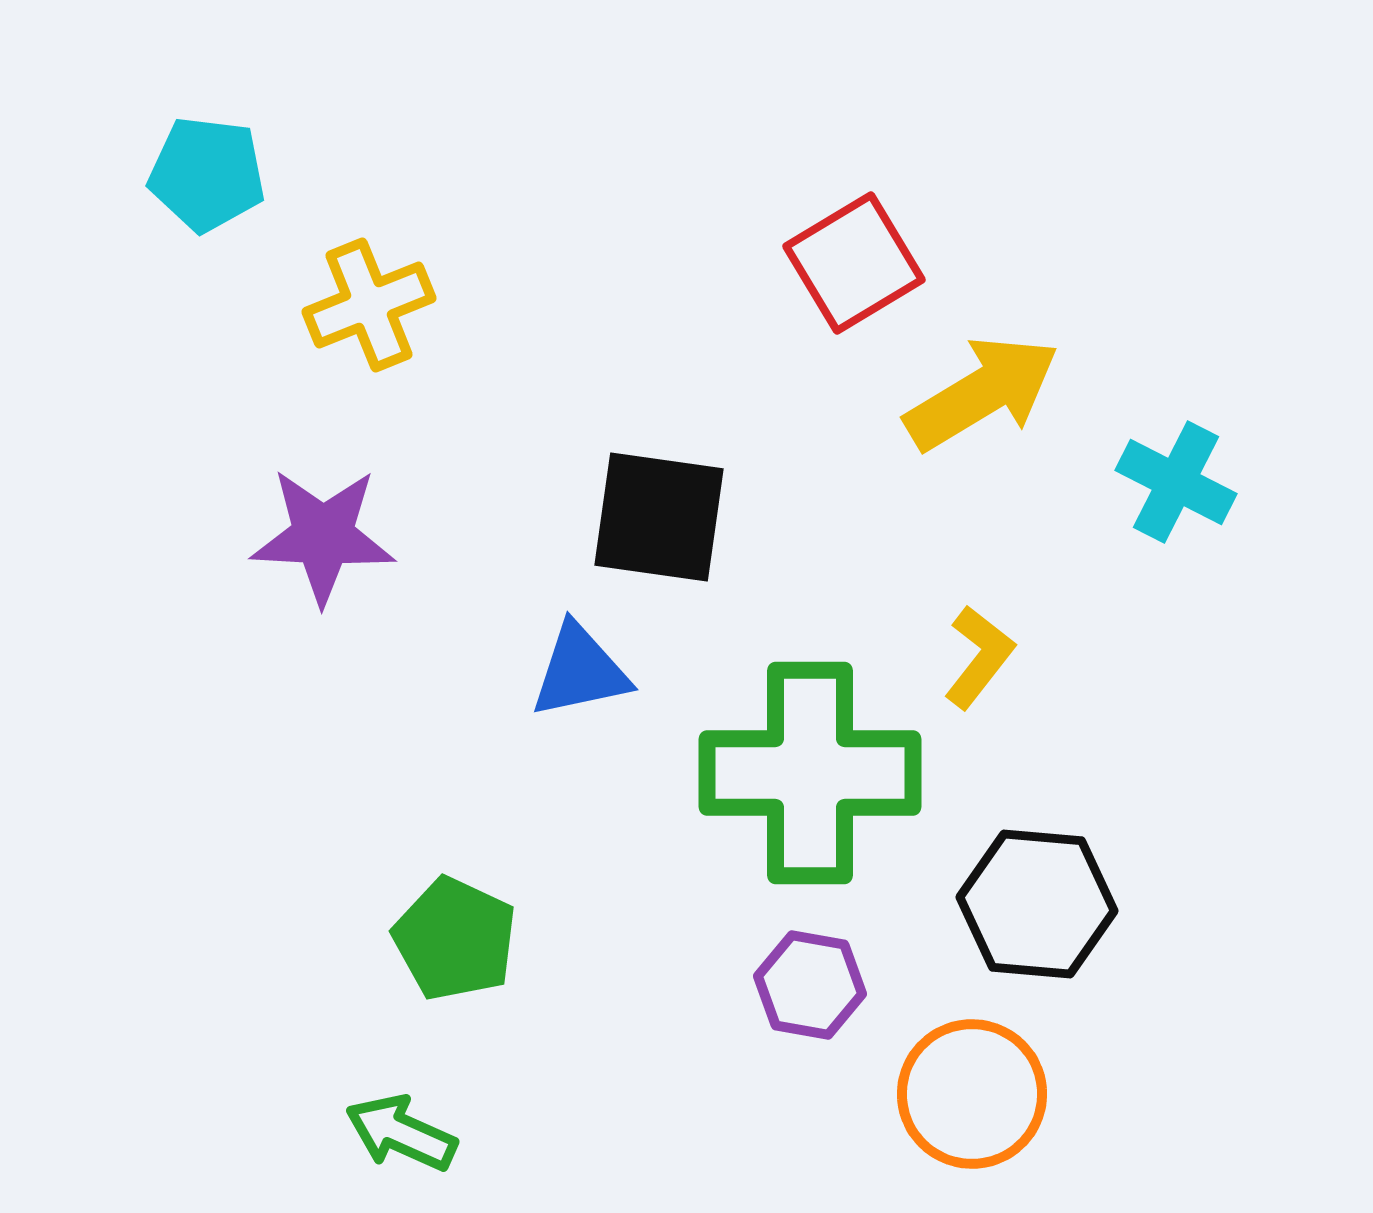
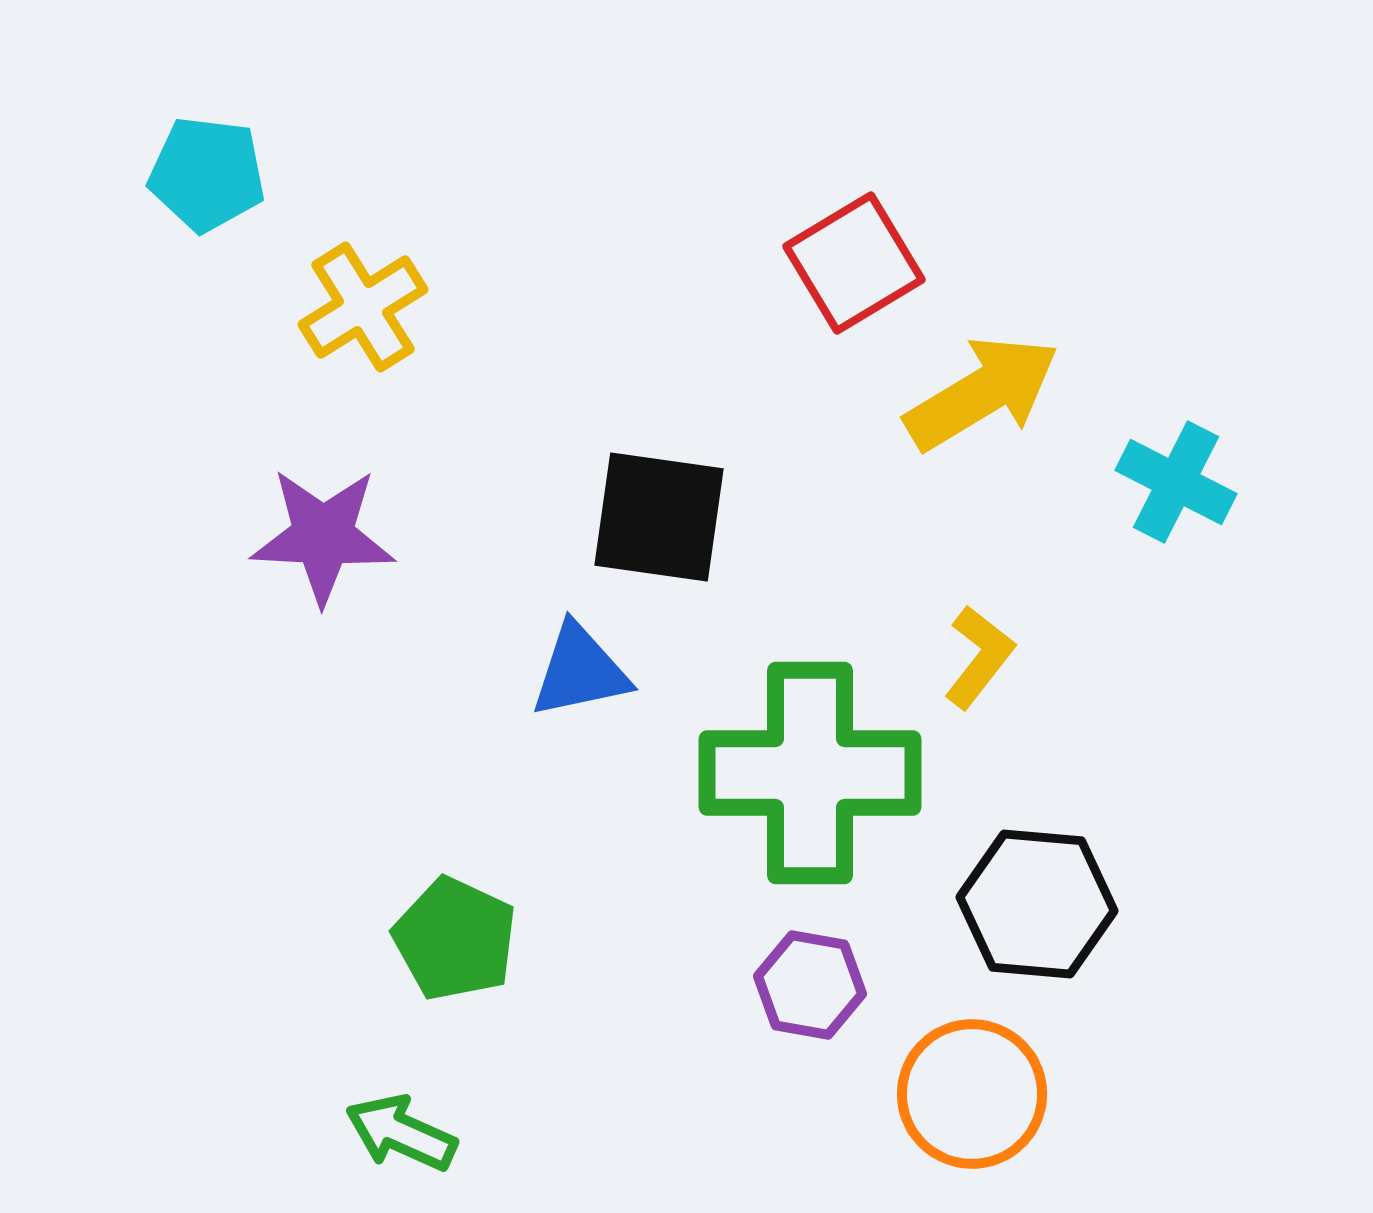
yellow cross: moved 6 px left, 2 px down; rotated 10 degrees counterclockwise
